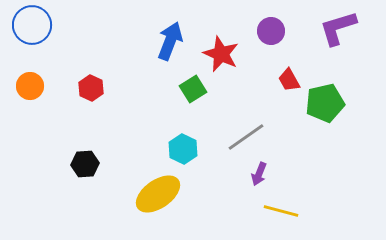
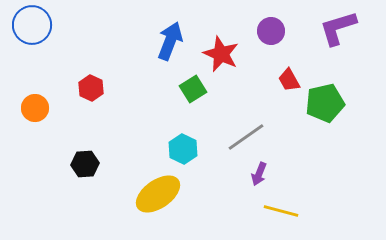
orange circle: moved 5 px right, 22 px down
